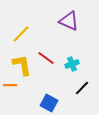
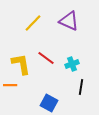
yellow line: moved 12 px right, 11 px up
yellow L-shape: moved 1 px left, 1 px up
black line: moved 1 px left, 1 px up; rotated 35 degrees counterclockwise
